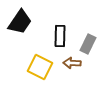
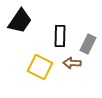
black trapezoid: moved 1 px up
